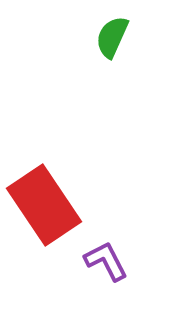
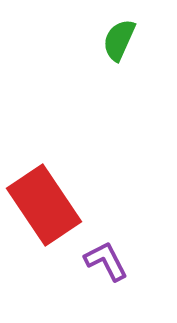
green semicircle: moved 7 px right, 3 px down
